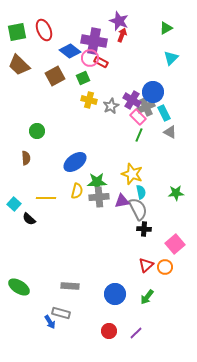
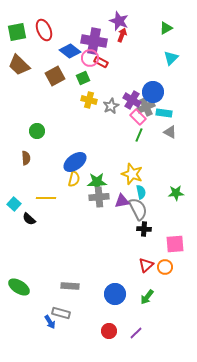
cyan rectangle at (164, 113): rotated 56 degrees counterclockwise
yellow semicircle at (77, 191): moved 3 px left, 12 px up
pink square at (175, 244): rotated 36 degrees clockwise
